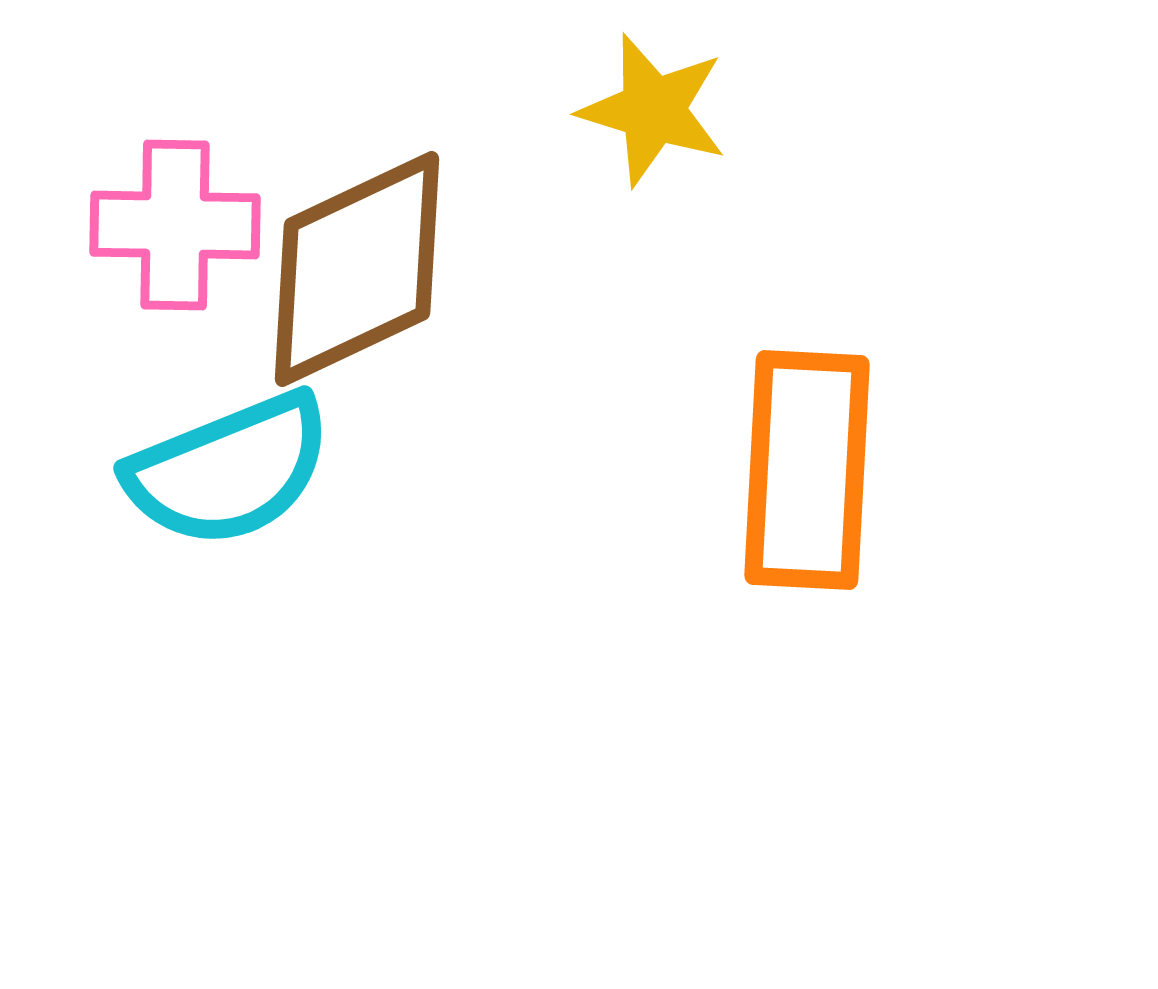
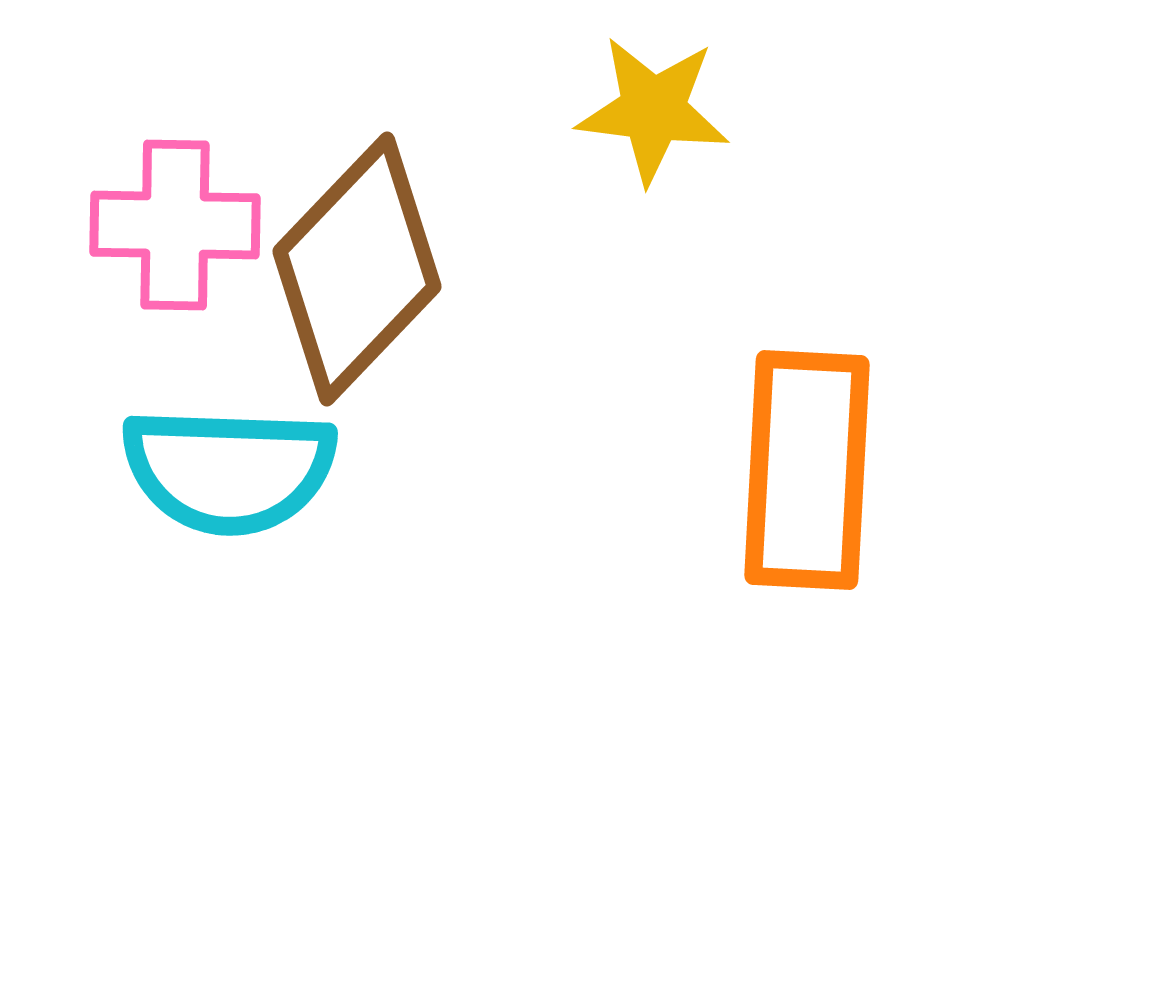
yellow star: rotated 10 degrees counterclockwise
brown diamond: rotated 21 degrees counterclockwise
cyan semicircle: rotated 24 degrees clockwise
